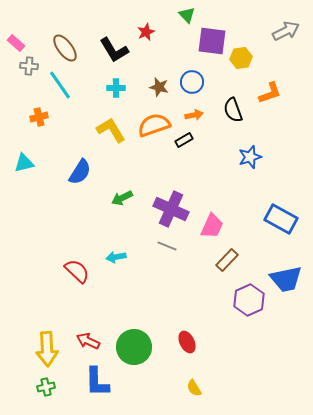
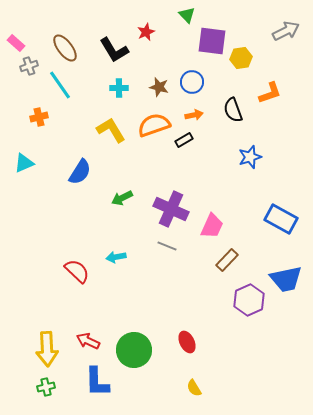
gray cross: rotated 24 degrees counterclockwise
cyan cross: moved 3 px right
cyan triangle: rotated 10 degrees counterclockwise
green circle: moved 3 px down
